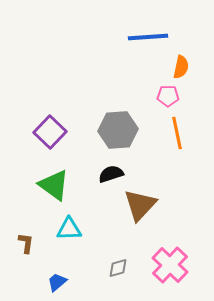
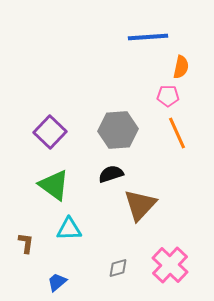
orange line: rotated 12 degrees counterclockwise
